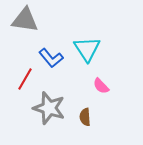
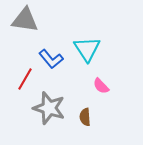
blue L-shape: moved 1 px down
